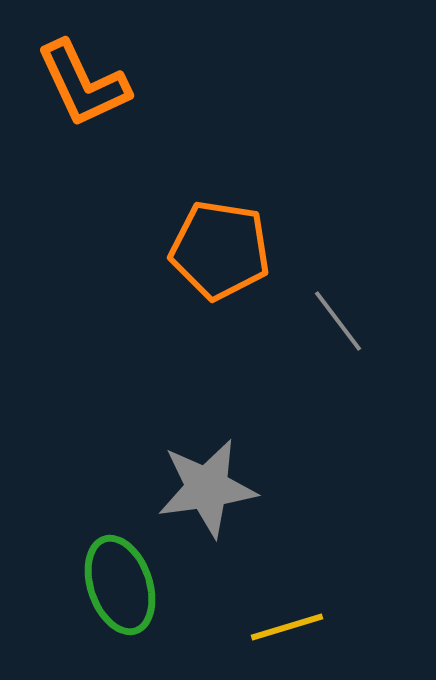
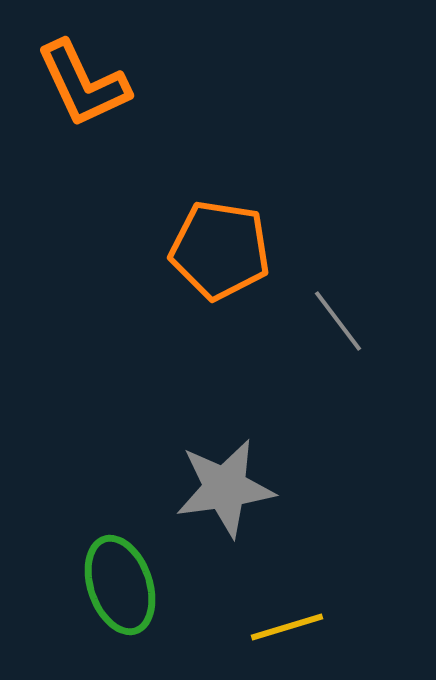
gray star: moved 18 px right
